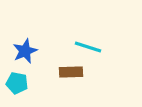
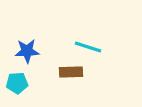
blue star: moved 2 px right; rotated 20 degrees clockwise
cyan pentagon: rotated 15 degrees counterclockwise
